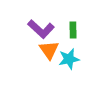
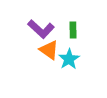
orange triangle: rotated 20 degrees counterclockwise
cyan star: rotated 20 degrees counterclockwise
